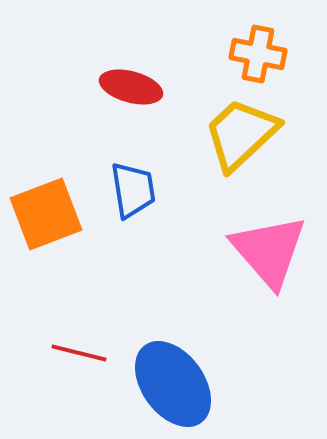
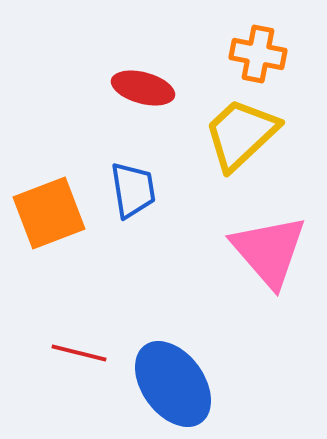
red ellipse: moved 12 px right, 1 px down
orange square: moved 3 px right, 1 px up
